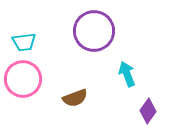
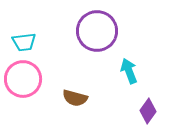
purple circle: moved 3 px right
cyan arrow: moved 2 px right, 3 px up
brown semicircle: rotated 35 degrees clockwise
